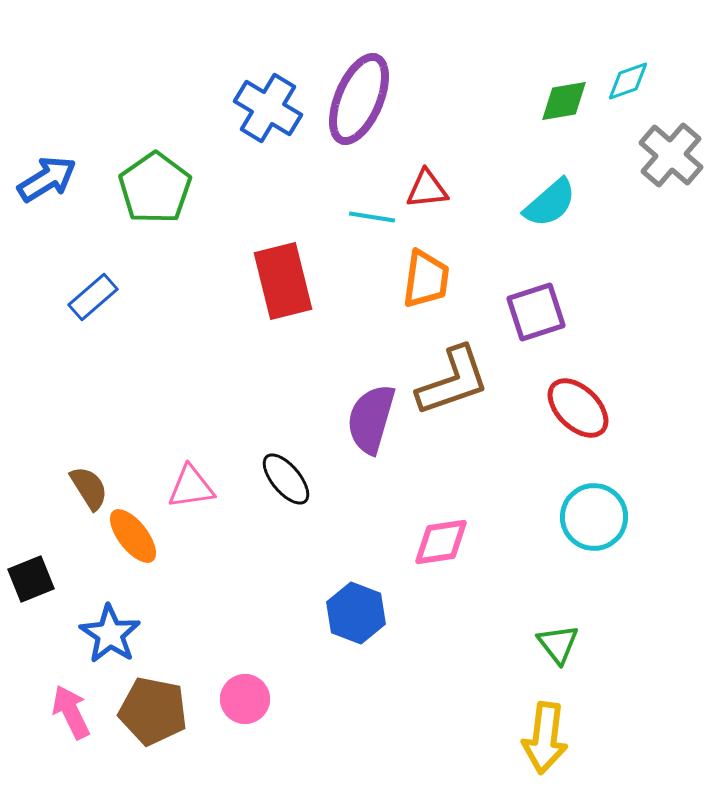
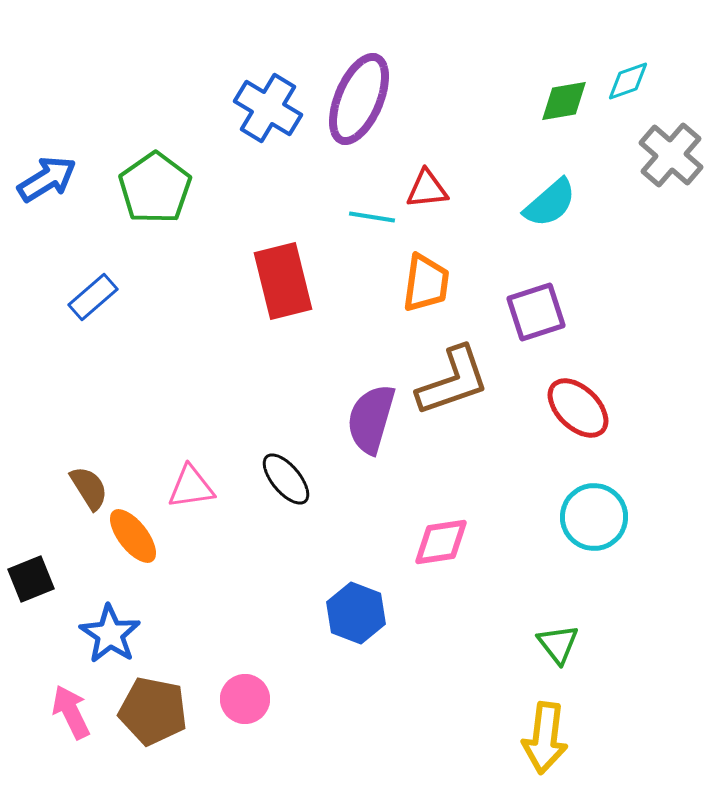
orange trapezoid: moved 4 px down
